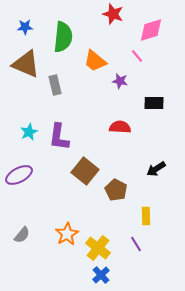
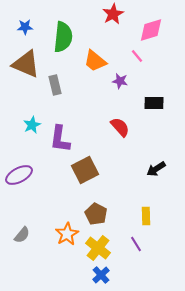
red star: rotated 25 degrees clockwise
red semicircle: rotated 45 degrees clockwise
cyan star: moved 3 px right, 7 px up
purple L-shape: moved 1 px right, 2 px down
brown square: moved 1 px up; rotated 24 degrees clockwise
brown pentagon: moved 20 px left, 24 px down
